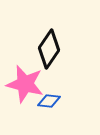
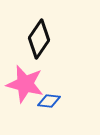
black diamond: moved 10 px left, 10 px up
